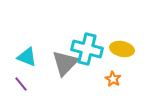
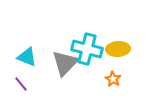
yellow ellipse: moved 4 px left; rotated 15 degrees counterclockwise
